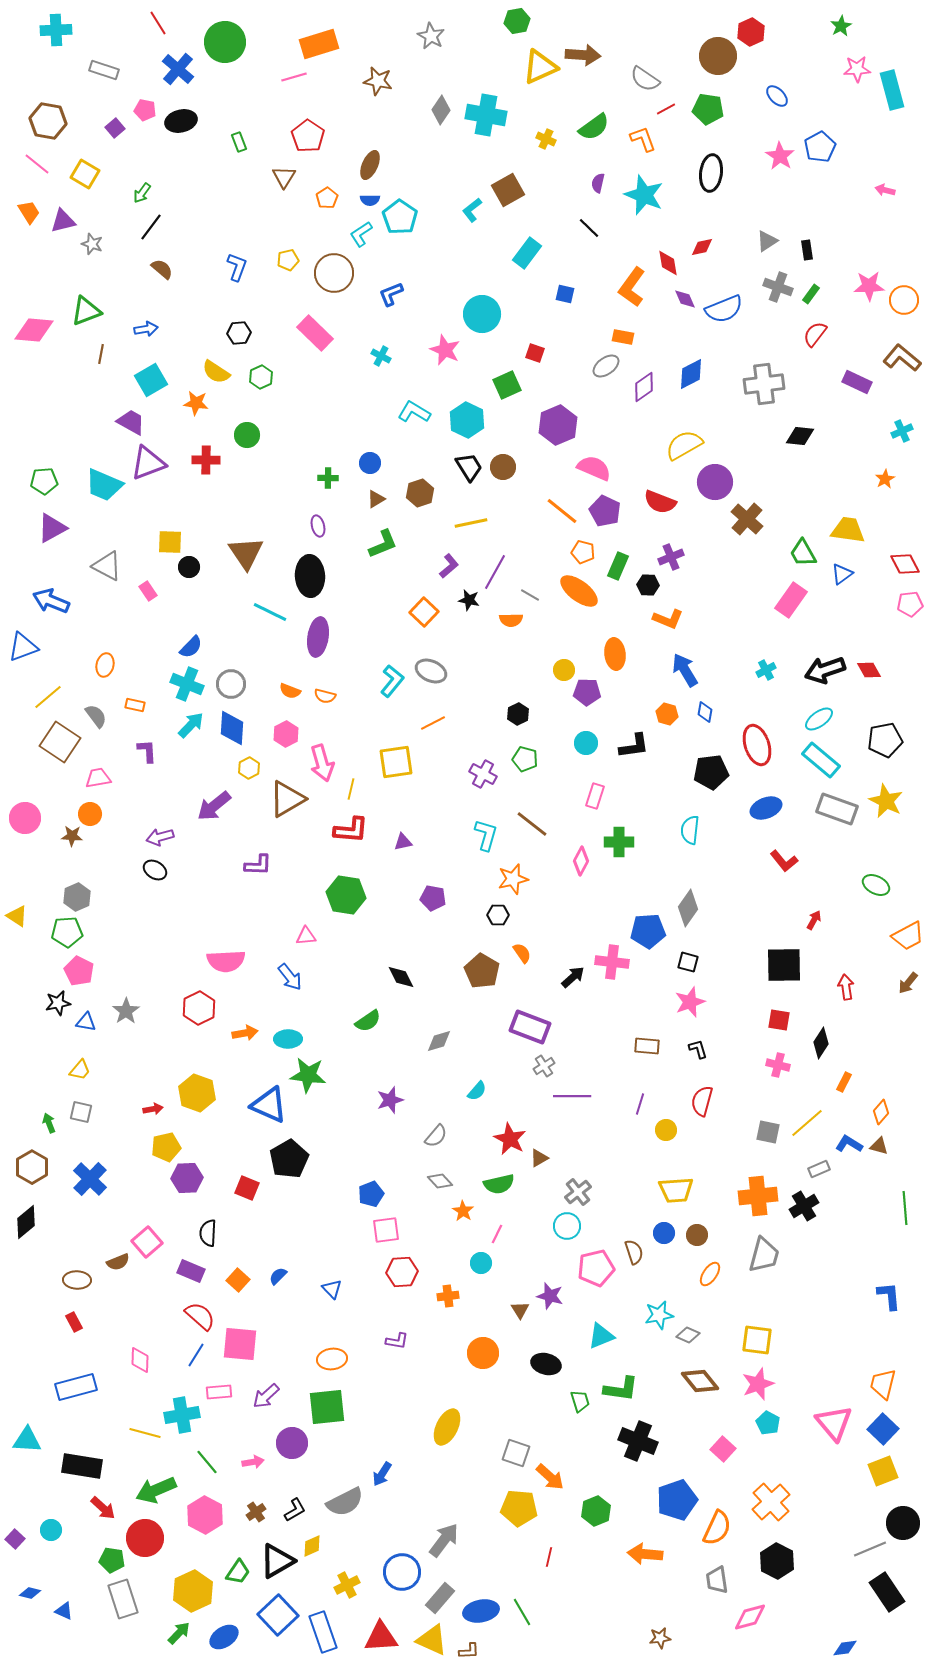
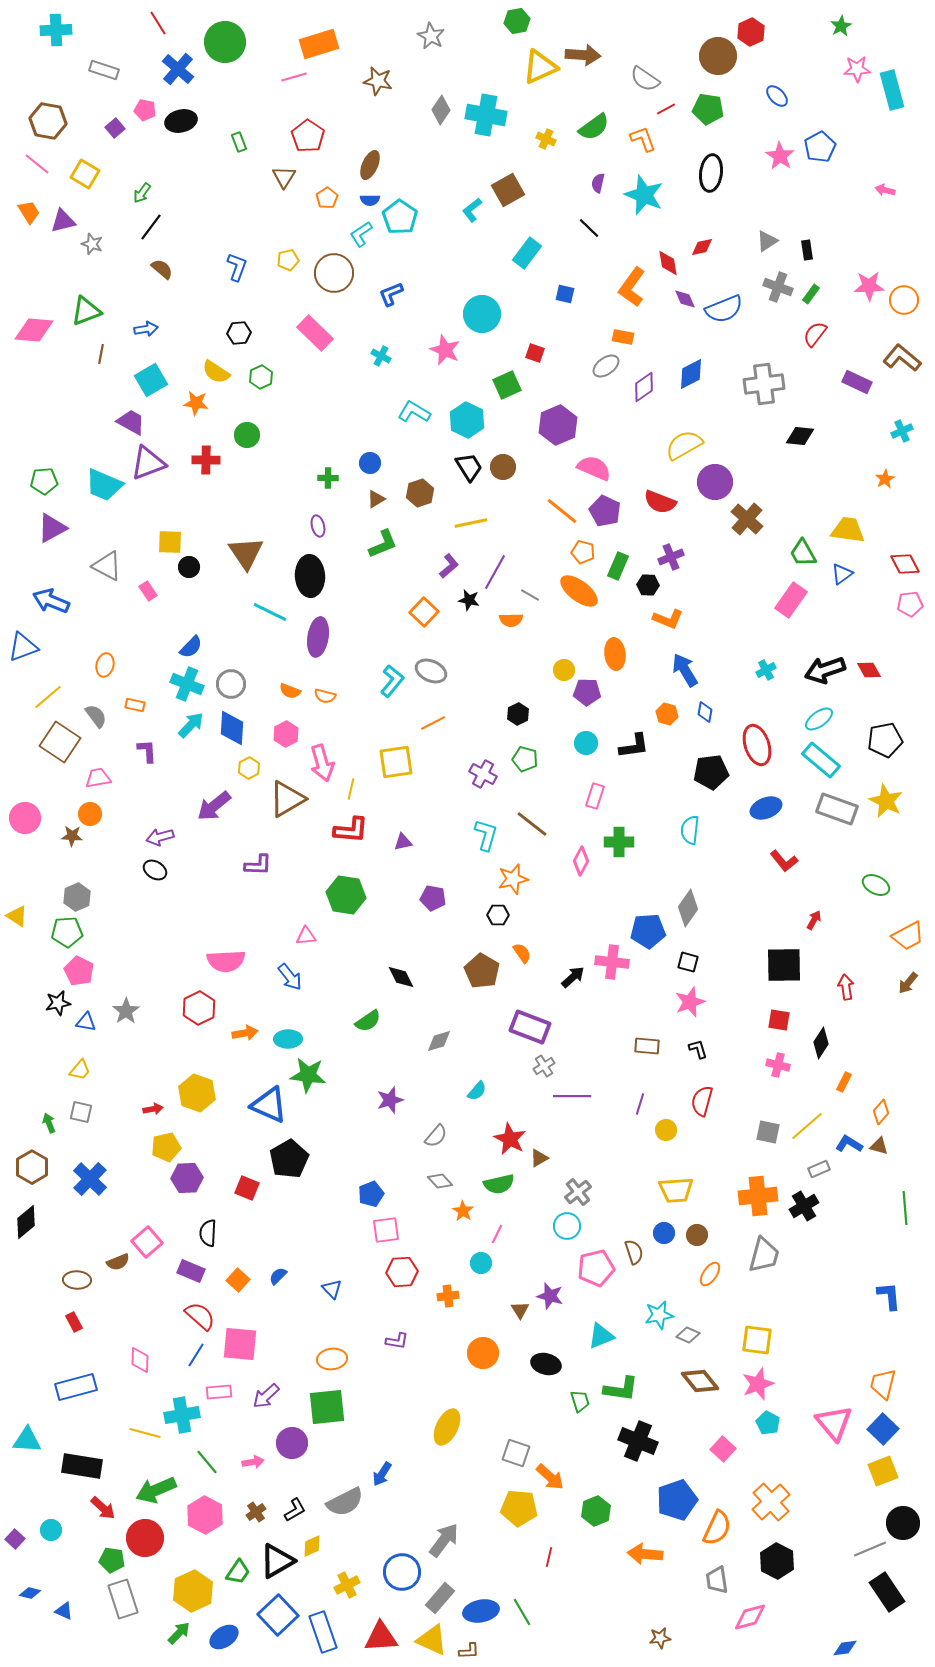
yellow line at (807, 1123): moved 3 px down
